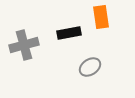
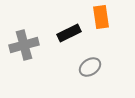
black rectangle: rotated 15 degrees counterclockwise
